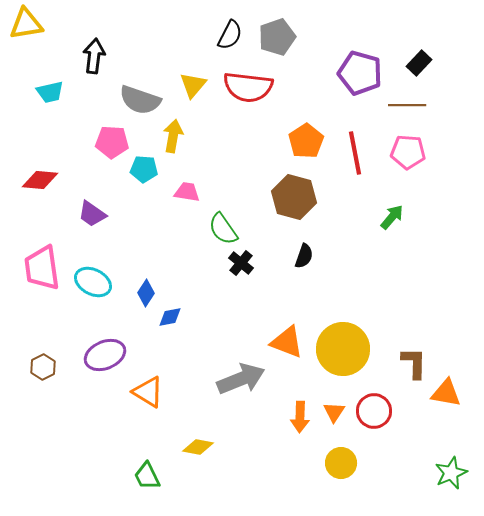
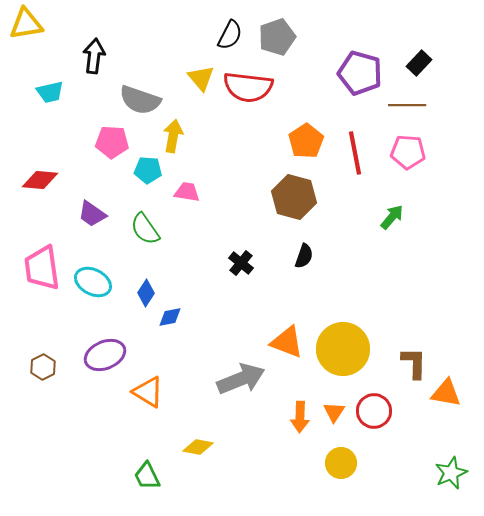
yellow triangle at (193, 85): moved 8 px right, 7 px up; rotated 20 degrees counterclockwise
cyan pentagon at (144, 169): moved 4 px right, 1 px down
green semicircle at (223, 229): moved 78 px left
